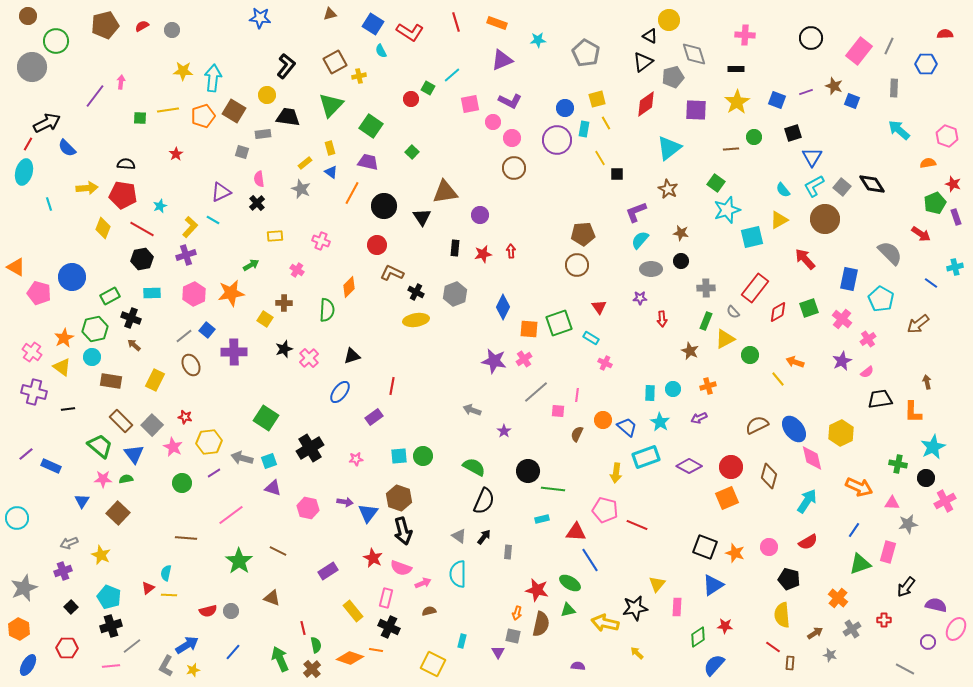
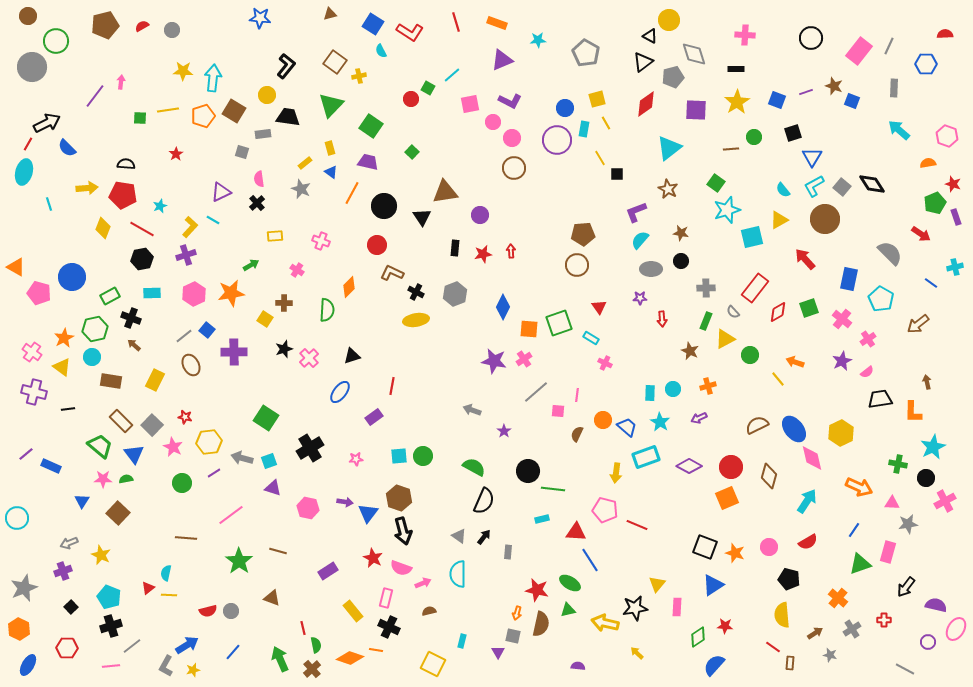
brown square at (335, 62): rotated 25 degrees counterclockwise
brown line at (278, 551): rotated 12 degrees counterclockwise
